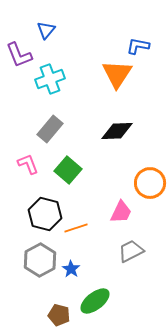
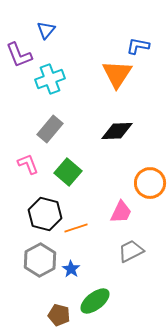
green square: moved 2 px down
